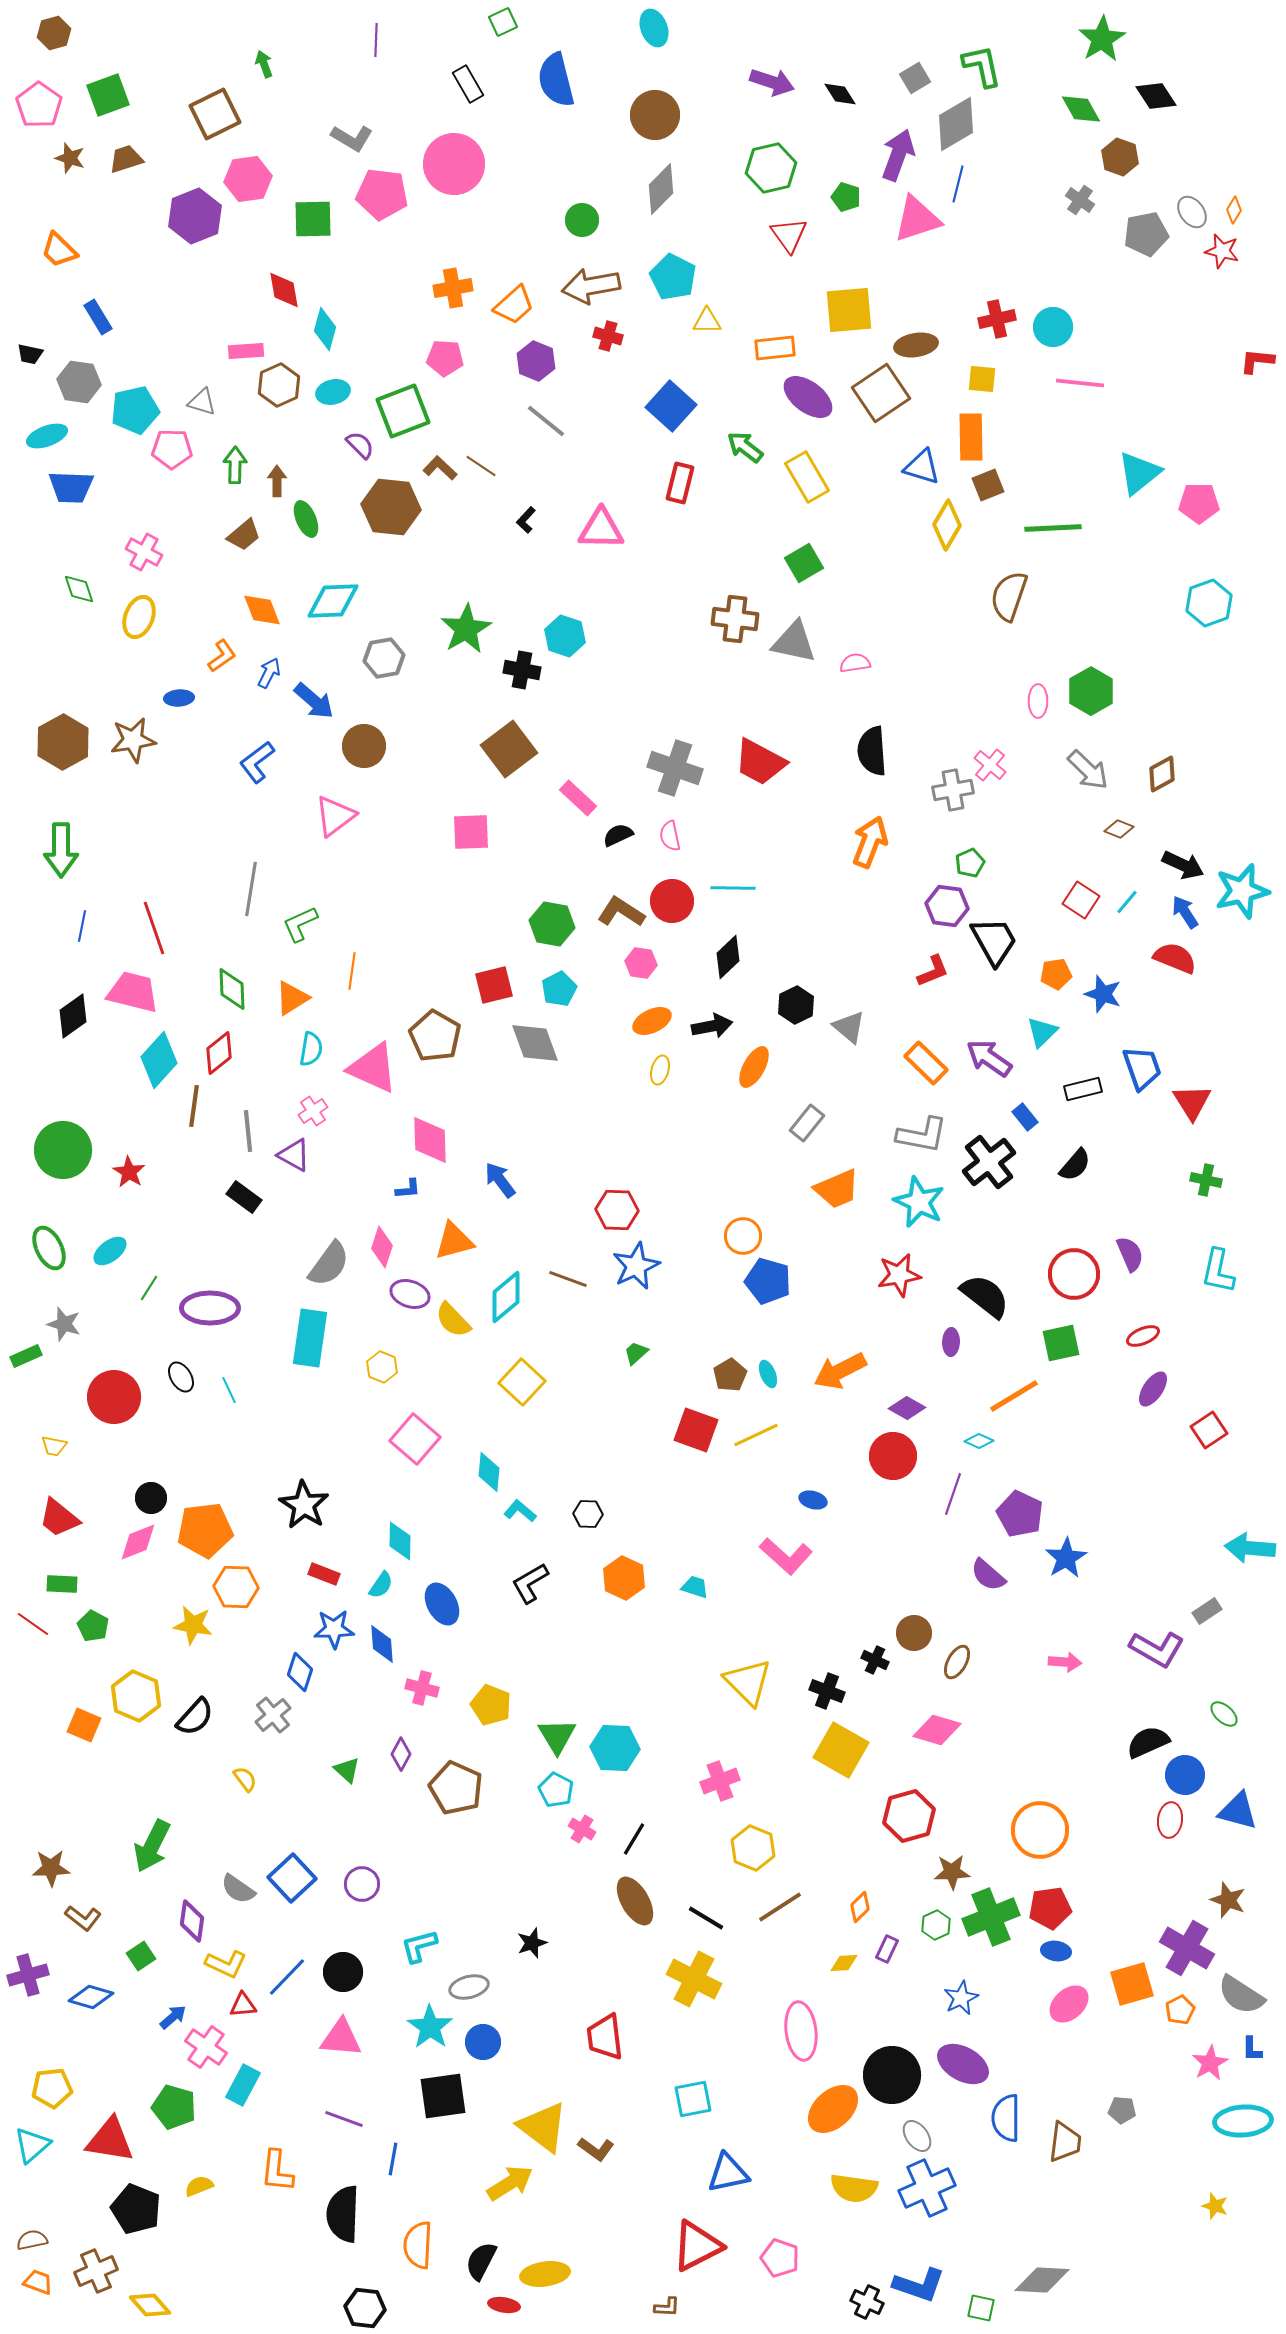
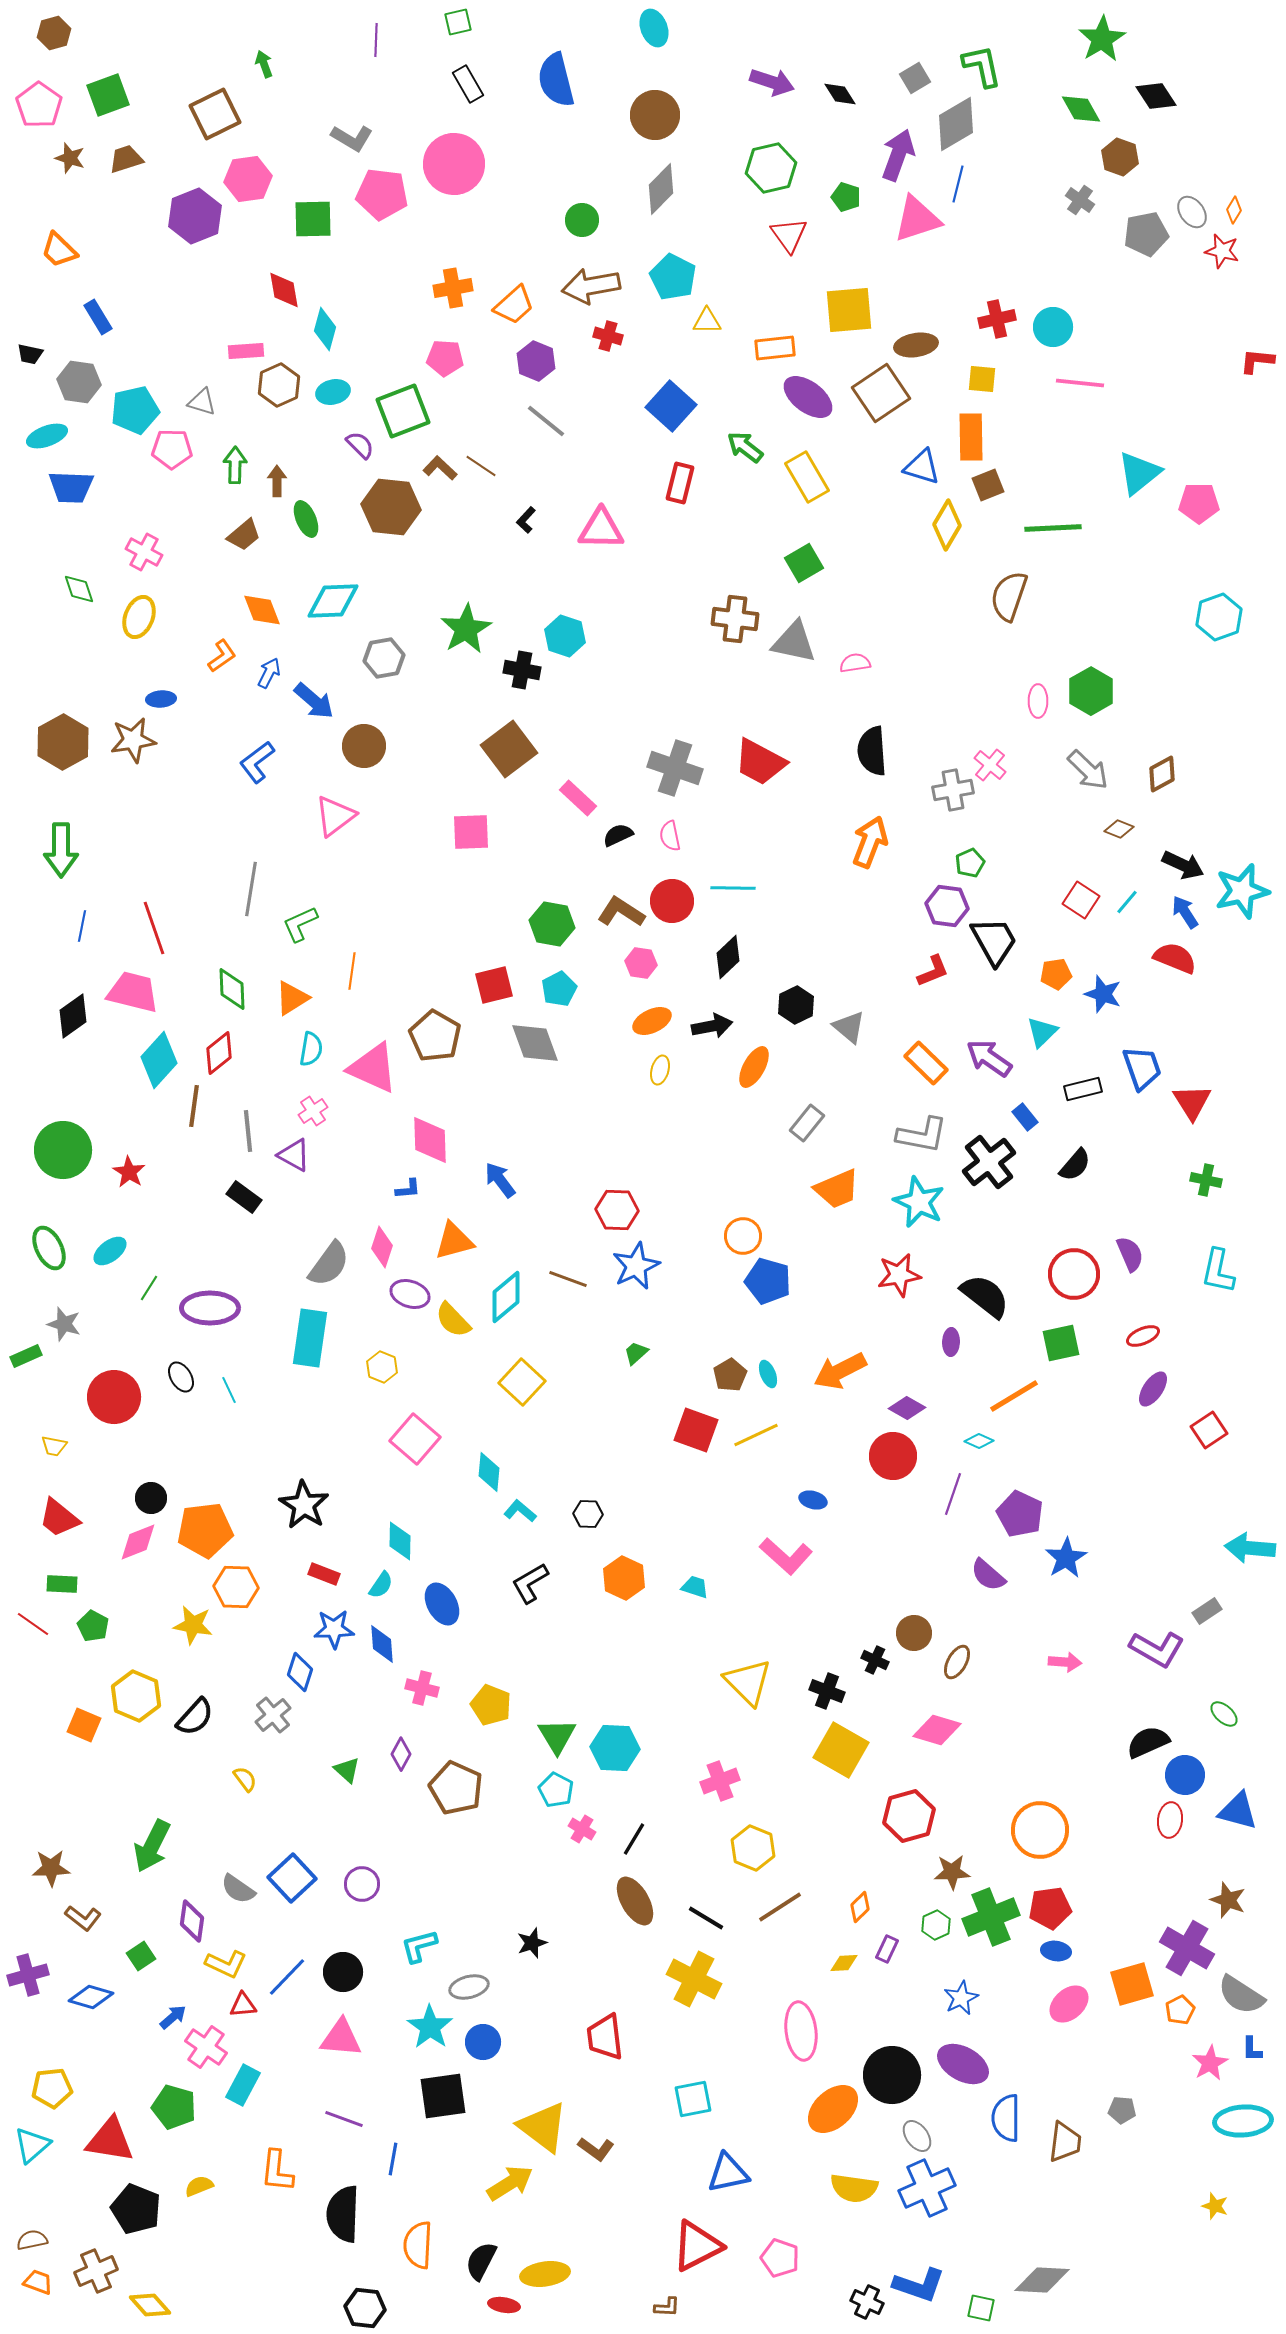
green square at (503, 22): moved 45 px left; rotated 12 degrees clockwise
cyan hexagon at (1209, 603): moved 10 px right, 14 px down
blue ellipse at (179, 698): moved 18 px left, 1 px down
